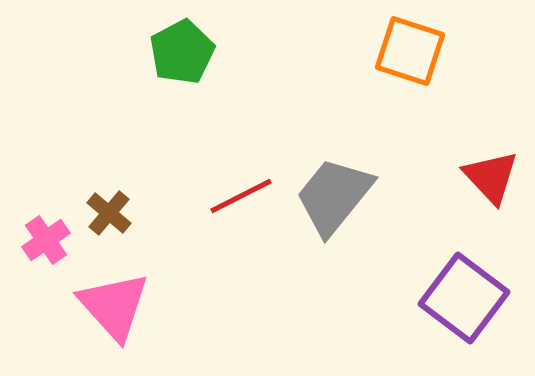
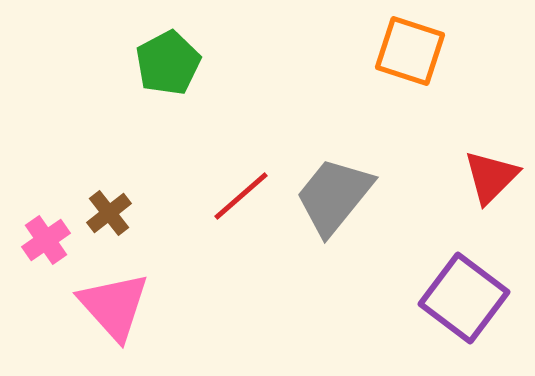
green pentagon: moved 14 px left, 11 px down
red triangle: rotated 28 degrees clockwise
red line: rotated 14 degrees counterclockwise
brown cross: rotated 12 degrees clockwise
